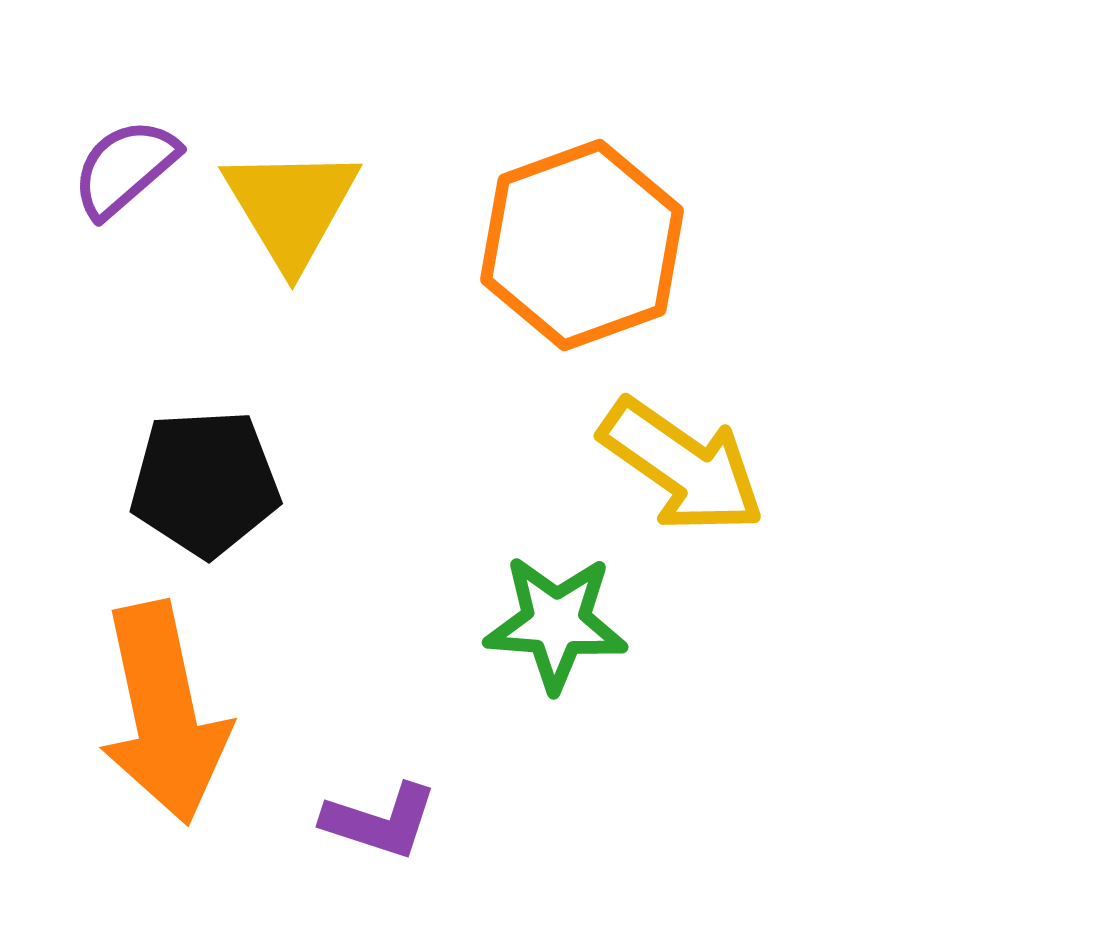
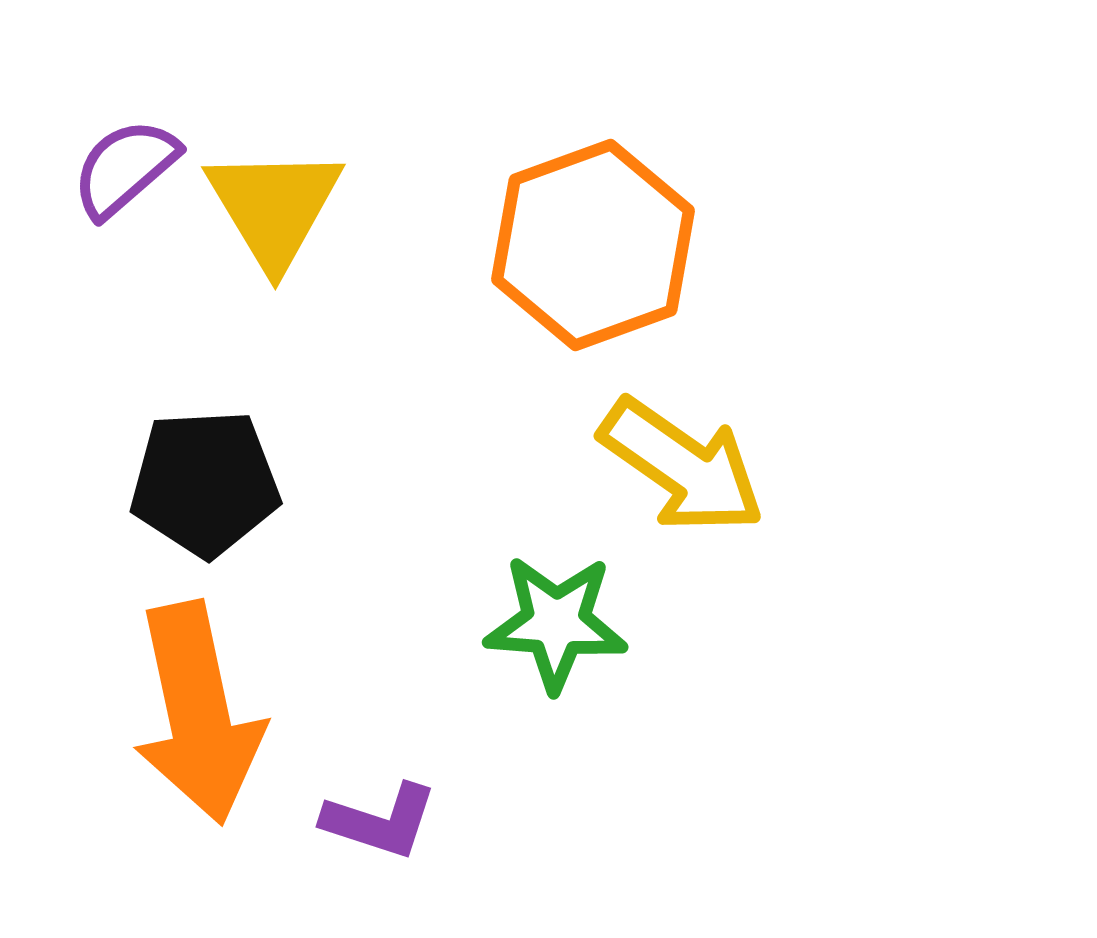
yellow triangle: moved 17 px left
orange hexagon: moved 11 px right
orange arrow: moved 34 px right
